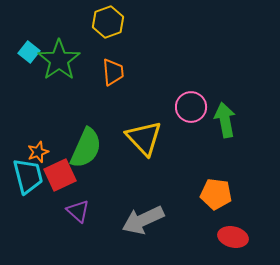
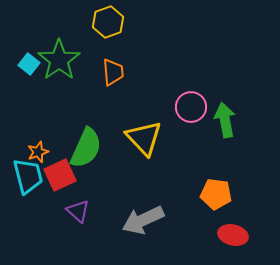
cyan square: moved 12 px down
red ellipse: moved 2 px up
